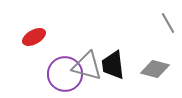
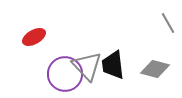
gray triangle: rotated 32 degrees clockwise
